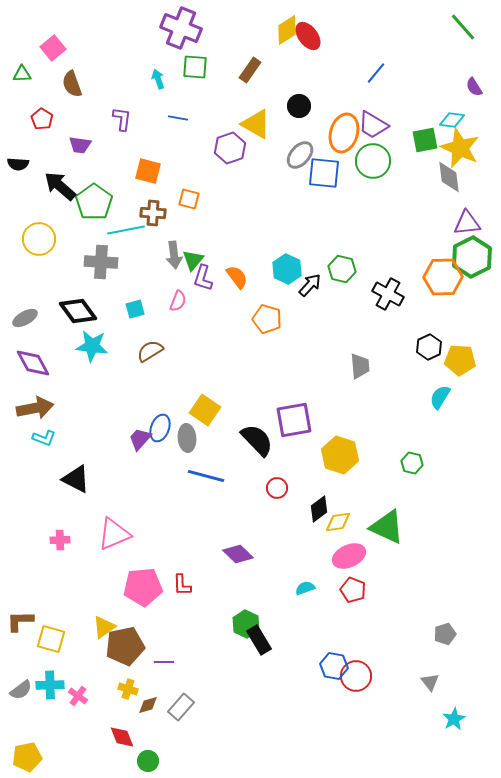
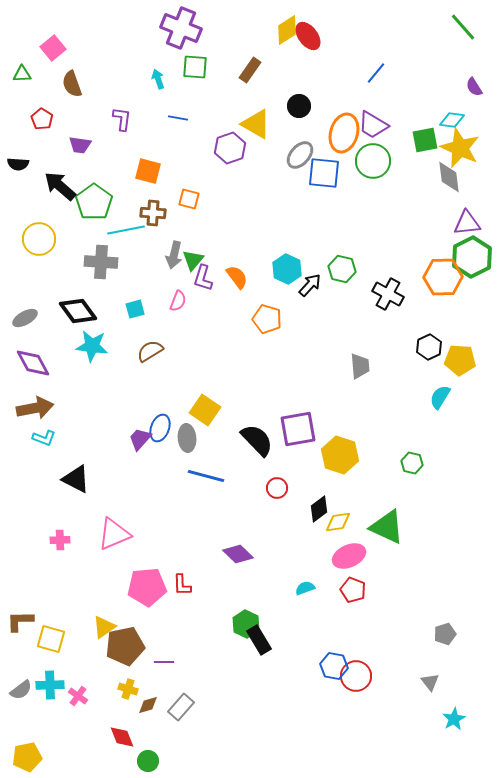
gray arrow at (174, 255): rotated 20 degrees clockwise
purple square at (294, 420): moved 4 px right, 9 px down
pink pentagon at (143, 587): moved 4 px right
